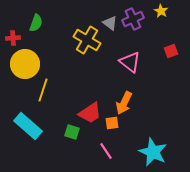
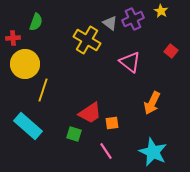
green semicircle: moved 1 px up
red square: rotated 32 degrees counterclockwise
orange arrow: moved 28 px right
green square: moved 2 px right, 2 px down
